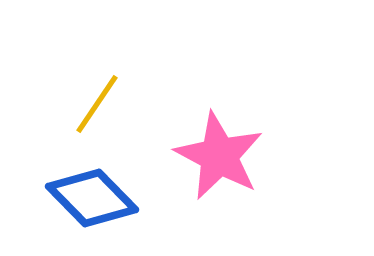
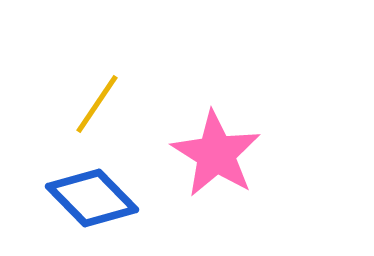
pink star: moved 3 px left, 2 px up; rotated 4 degrees clockwise
